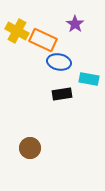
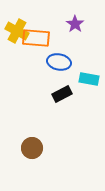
orange rectangle: moved 7 px left, 2 px up; rotated 20 degrees counterclockwise
black rectangle: rotated 18 degrees counterclockwise
brown circle: moved 2 px right
